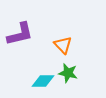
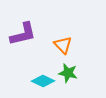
purple L-shape: moved 3 px right
cyan diamond: rotated 25 degrees clockwise
